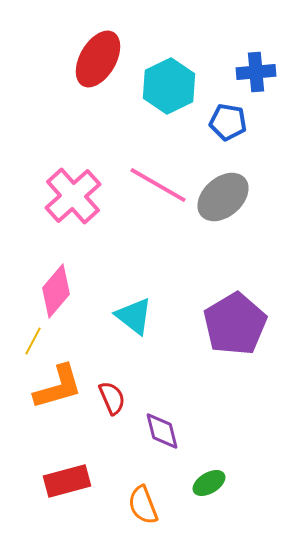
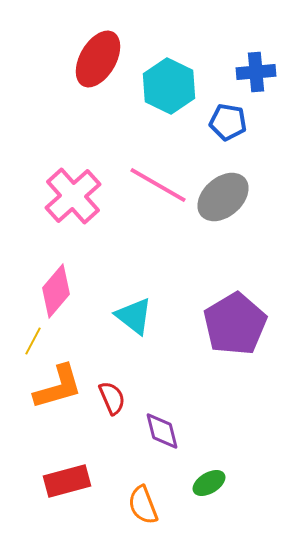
cyan hexagon: rotated 8 degrees counterclockwise
